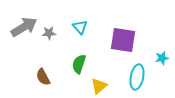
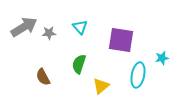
purple square: moved 2 px left
cyan ellipse: moved 1 px right, 2 px up
yellow triangle: moved 2 px right
